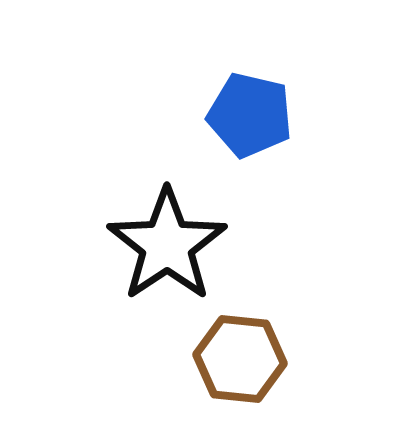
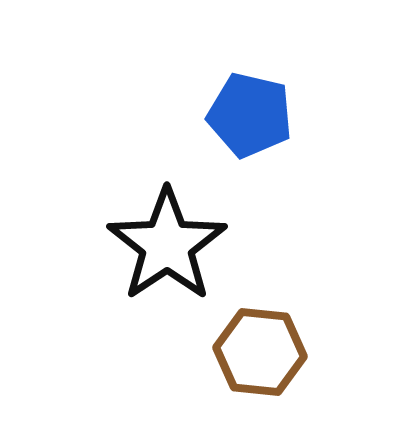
brown hexagon: moved 20 px right, 7 px up
